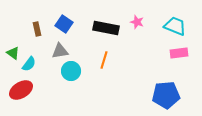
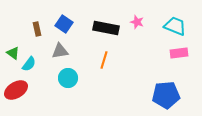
cyan circle: moved 3 px left, 7 px down
red ellipse: moved 5 px left
